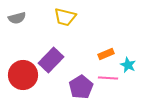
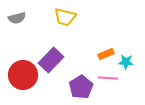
cyan star: moved 2 px left, 3 px up; rotated 21 degrees counterclockwise
